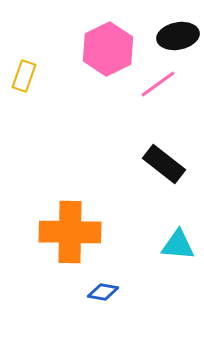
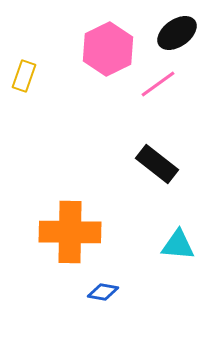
black ellipse: moved 1 px left, 3 px up; rotated 24 degrees counterclockwise
black rectangle: moved 7 px left
